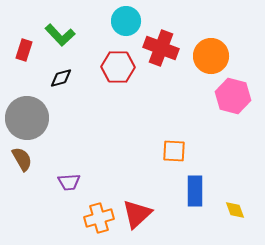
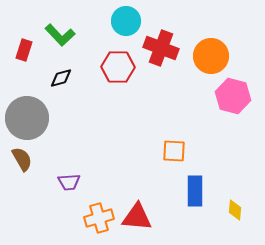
yellow diamond: rotated 25 degrees clockwise
red triangle: moved 3 px down; rotated 48 degrees clockwise
